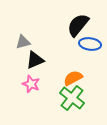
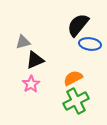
pink star: rotated 18 degrees clockwise
green cross: moved 4 px right, 3 px down; rotated 25 degrees clockwise
